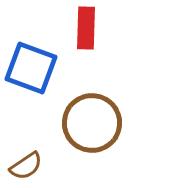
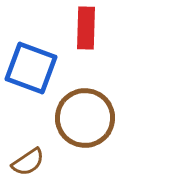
brown circle: moved 7 px left, 5 px up
brown semicircle: moved 2 px right, 4 px up
